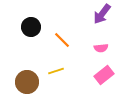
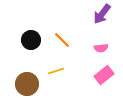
black circle: moved 13 px down
brown circle: moved 2 px down
